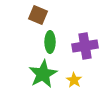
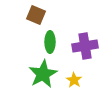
brown square: moved 2 px left
